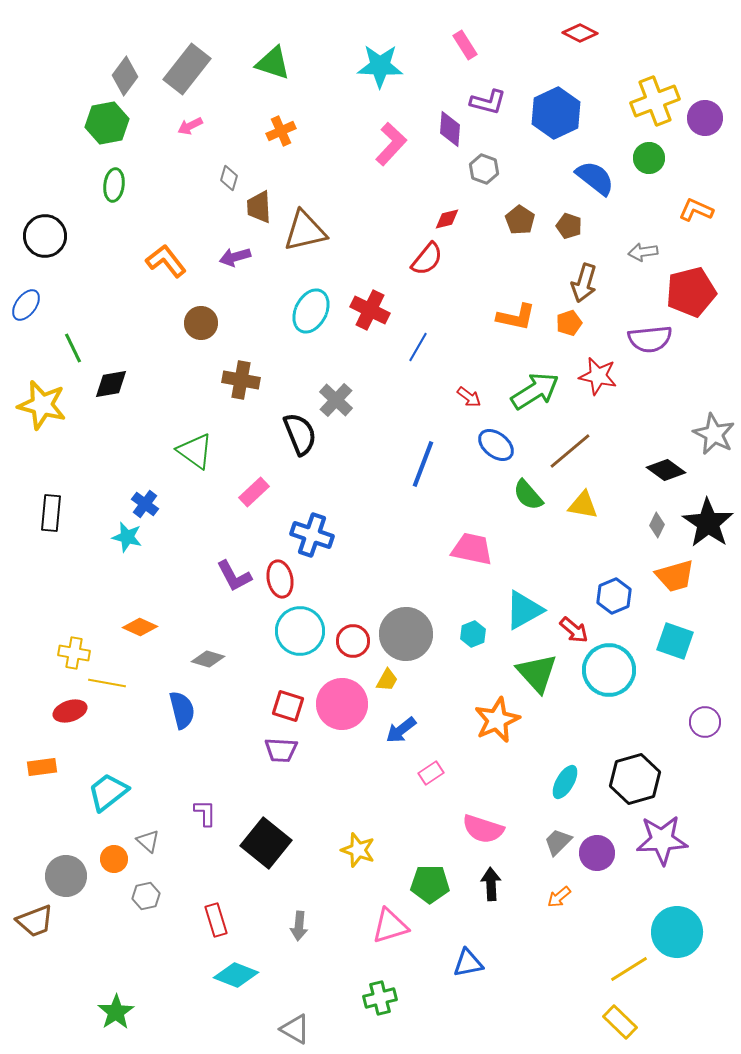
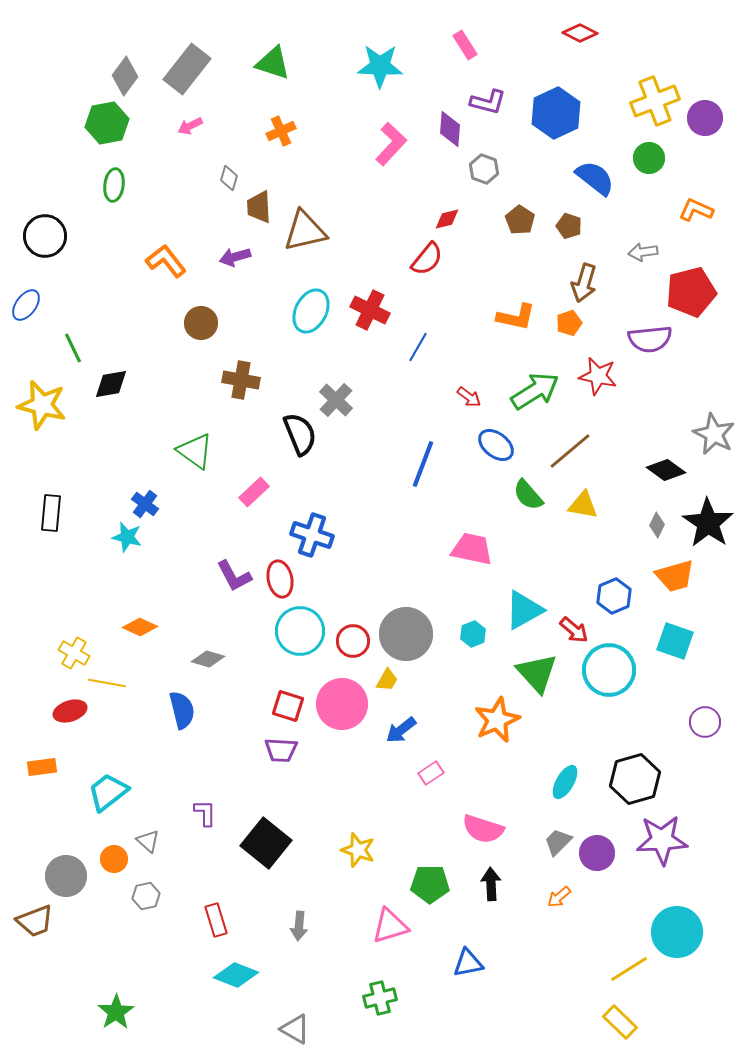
yellow cross at (74, 653): rotated 20 degrees clockwise
